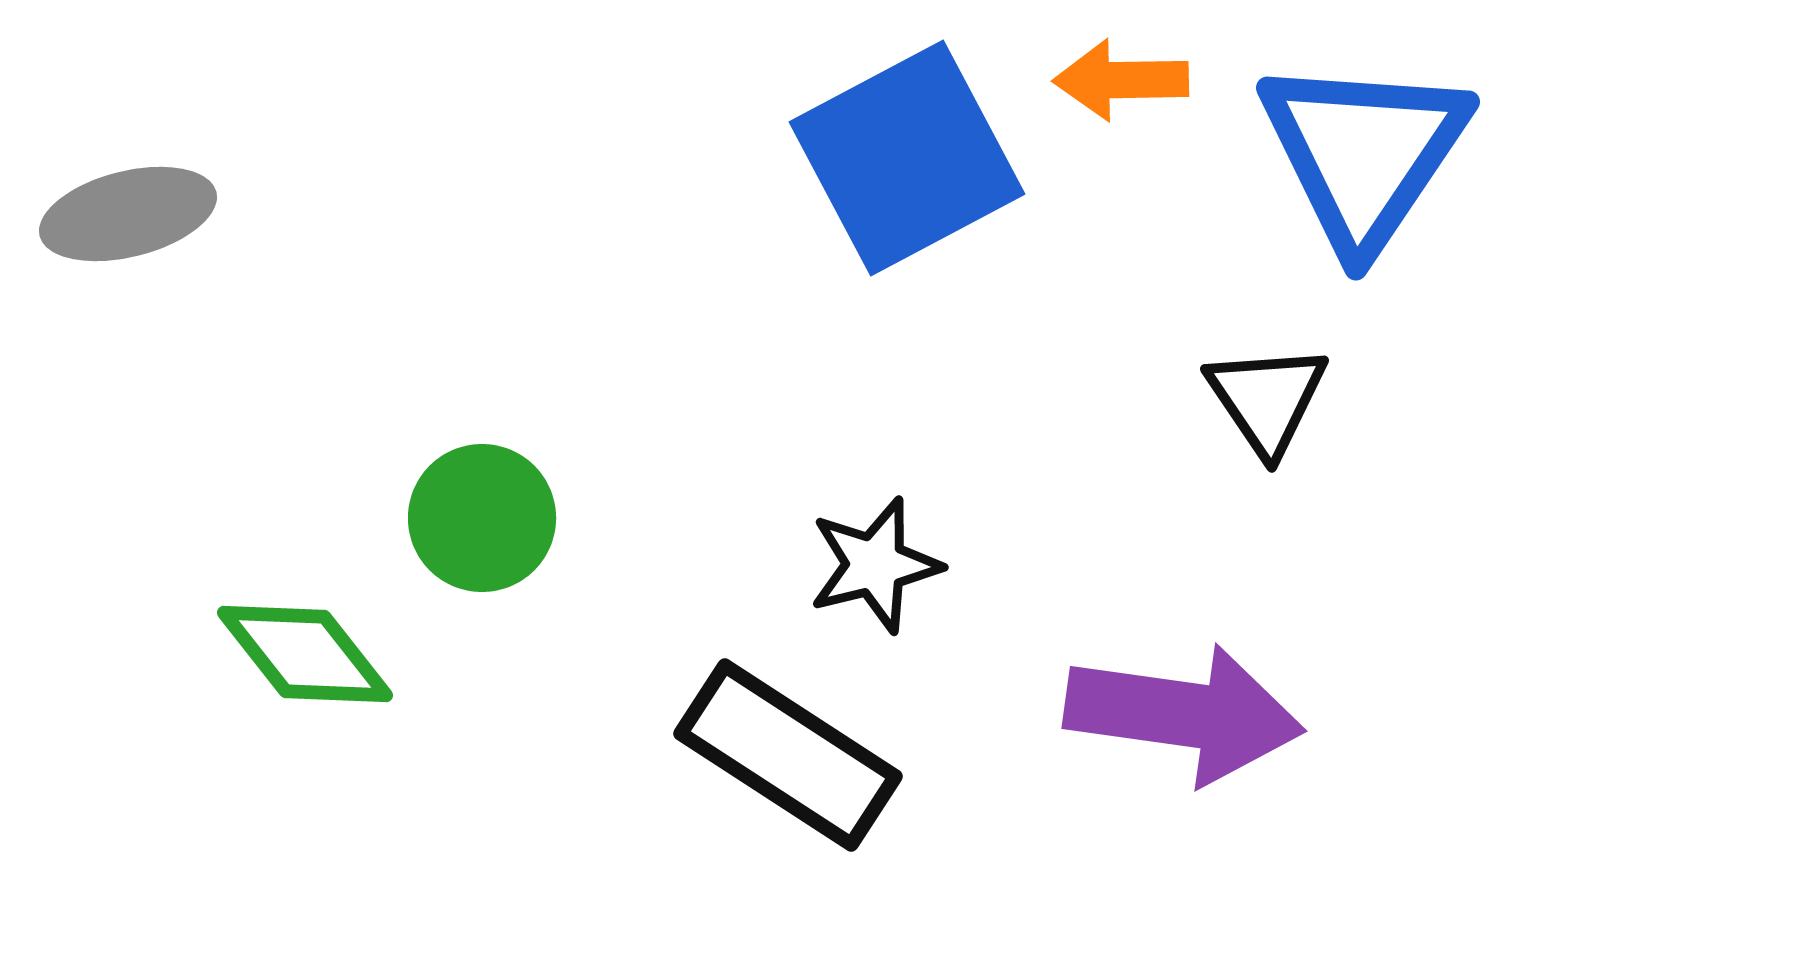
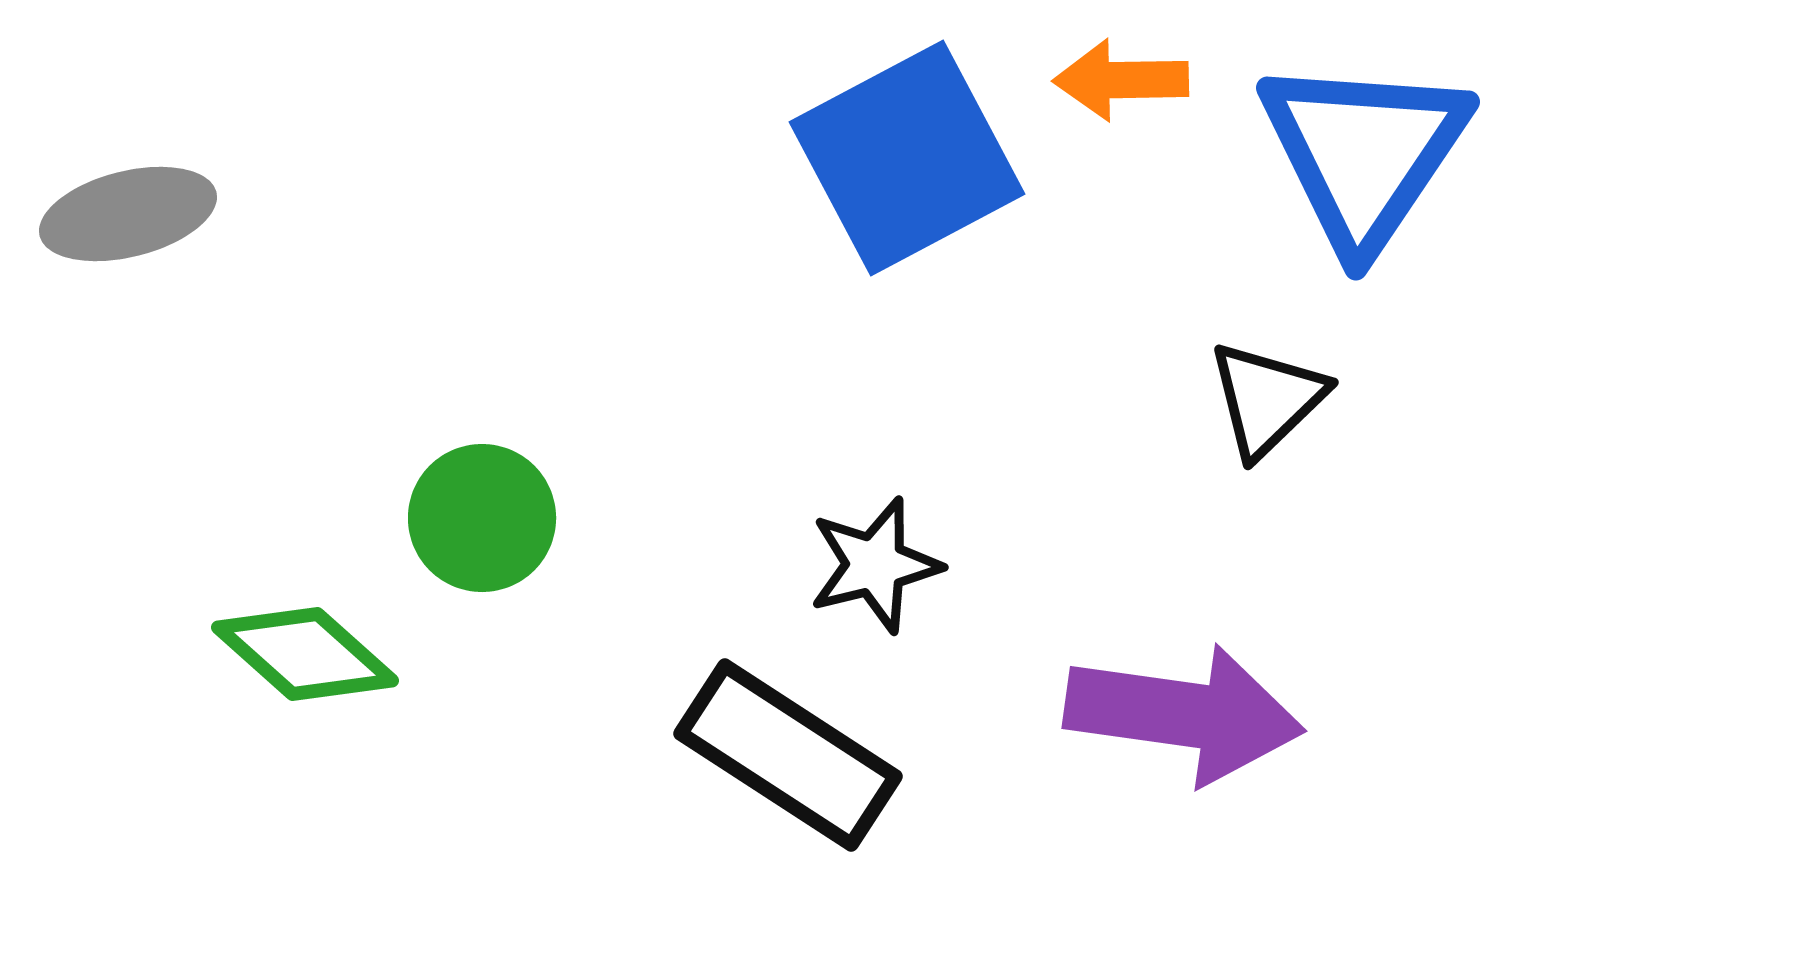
black triangle: rotated 20 degrees clockwise
green diamond: rotated 10 degrees counterclockwise
